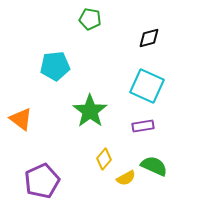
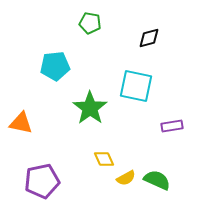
green pentagon: moved 4 px down
cyan square: moved 11 px left; rotated 12 degrees counterclockwise
green star: moved 3 px up
orange triangle: moved 4 px down; rotated 25 degrees counterclockwise
purple rectangle: moved 29 px right
yellow diamond: rotated 65 degrees counterclockwise
green semicircle: moved 3 px right, 14 px down
purple pentagon: rotated 12 degrees clockwise
